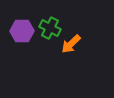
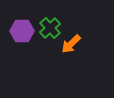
green cross: rotated 20 degrees clockwise
